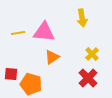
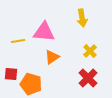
yellow line: moved 8 px down
yellow cross: moved 2 px left, 3 px up
